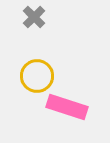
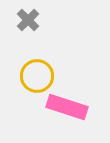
gray cross: moved 6 px left, 3 px down
